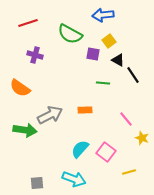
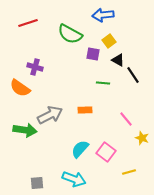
purple cross: moved 12 px down
